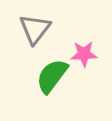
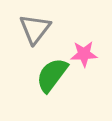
green semicircle: moved 1 px up
